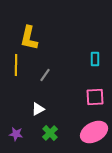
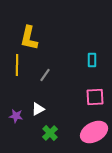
cyan rectangle: moved 3 px left, 1 px down
yellow line: moved 1 px right
purple star: moved 18 px up
